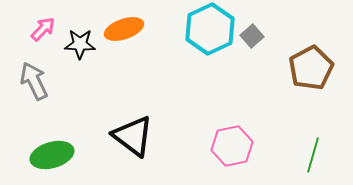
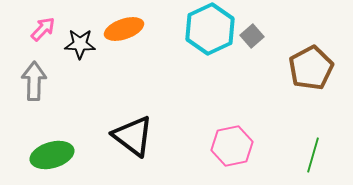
gray arrow: rotated 27 degrees clockwise
